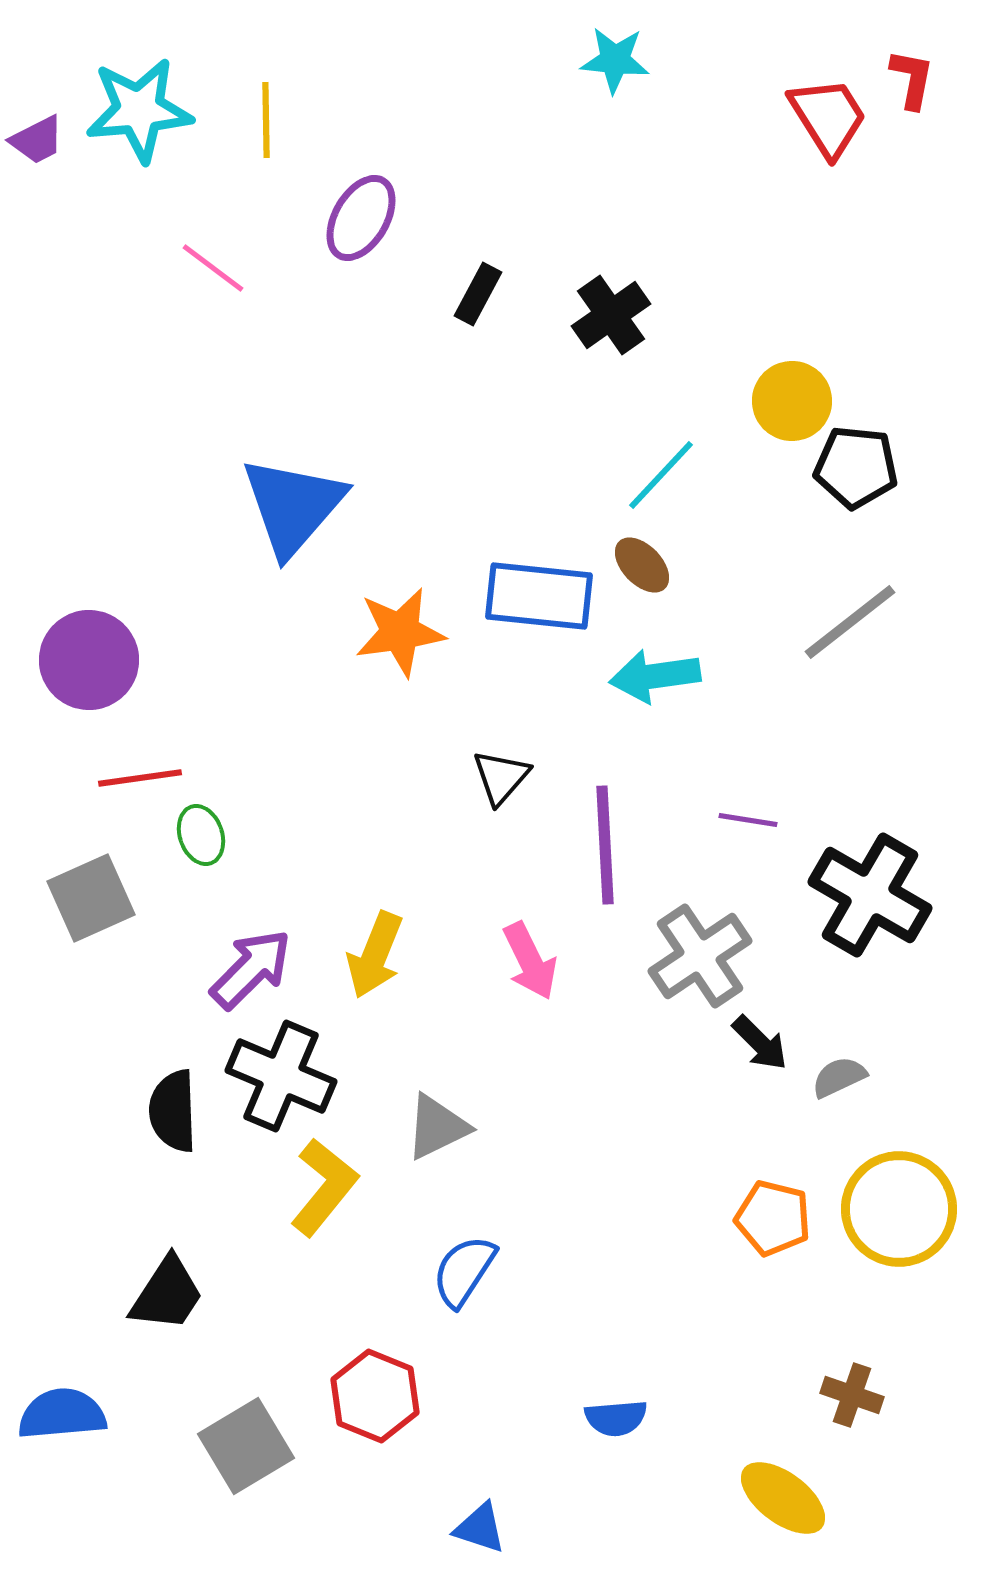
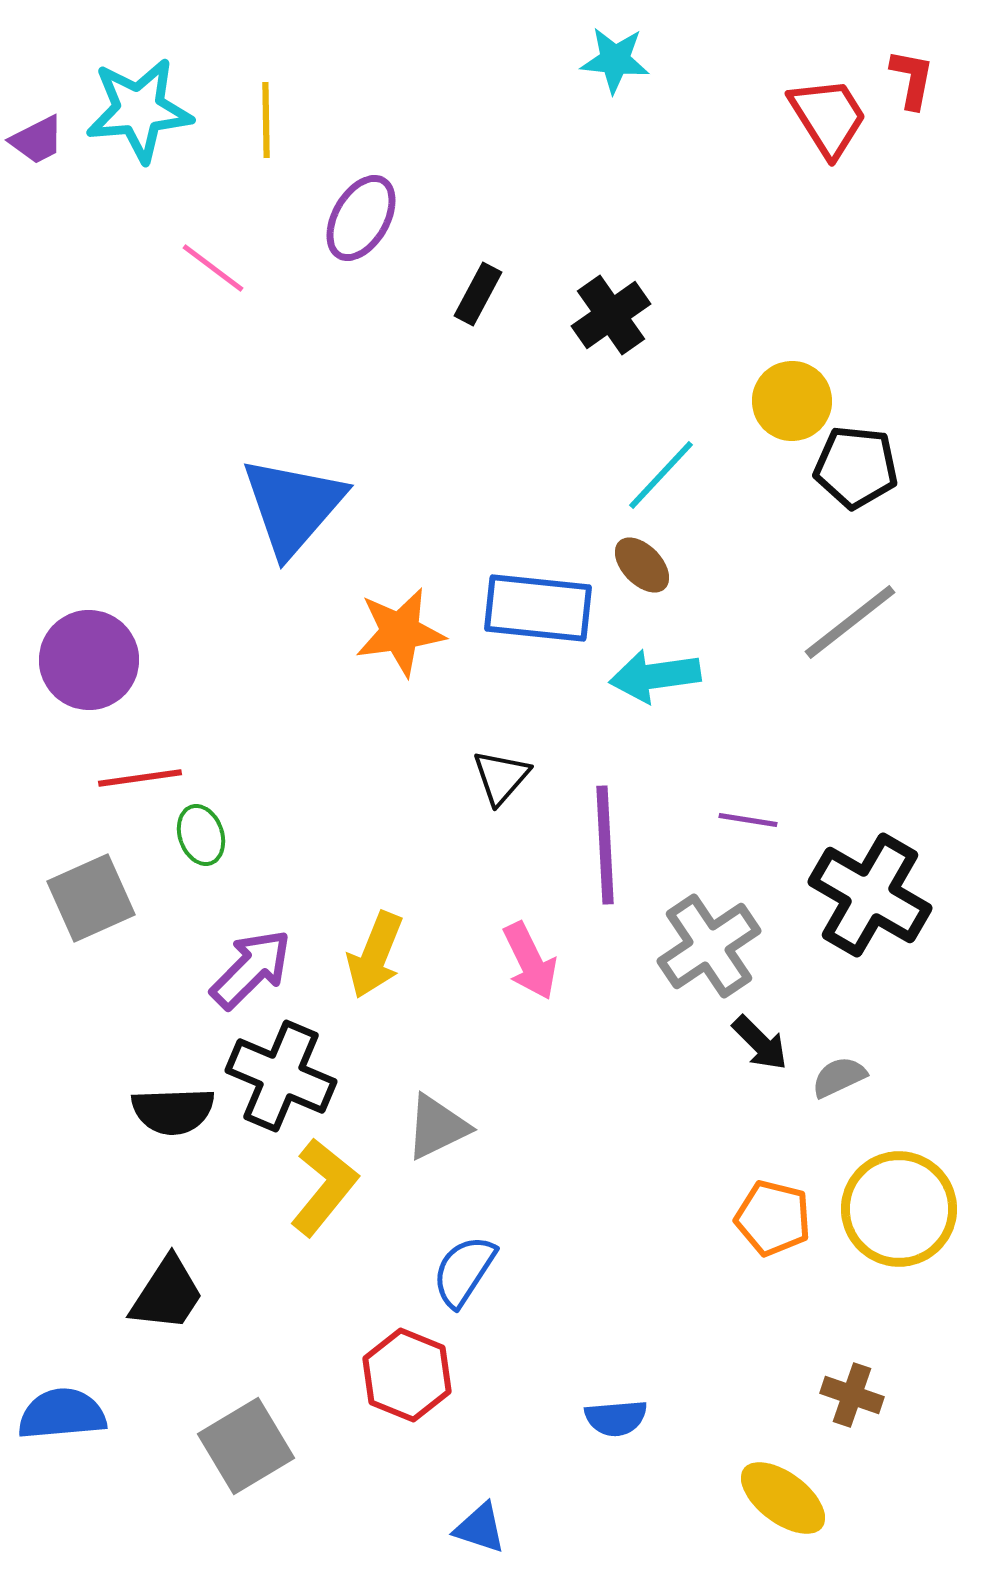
blue rectangle at (539, 596): moved 1 px left, 12 px down
gray cross at (700, 956): moved 9 px right, 10 px up
black semicircle at (173, 1111): rotated 90 degrees counterclockwise
red hexagon at (375, 1396): moved 32 px right, 21 px up
